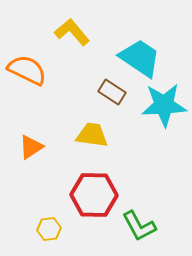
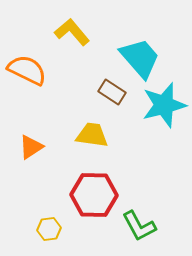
cyan trapezoid: rotated 15 degrees clockwise
cyan star: rotated 12 degrees counterclockwise
